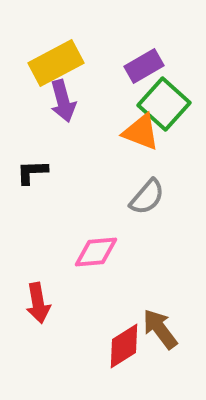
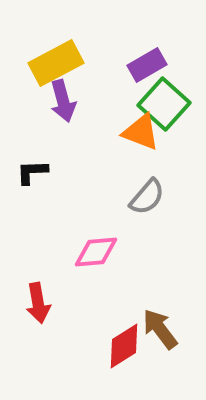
purple rectangle: moved 3 px right, 1 px up
